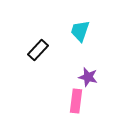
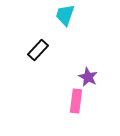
cyan trapezoid: moved 15 px left, 16 px up
purple star: rotated 12 degrees clockwise
